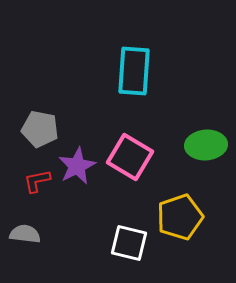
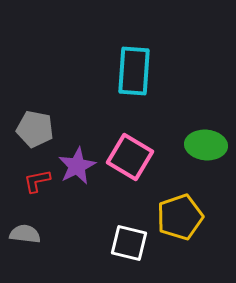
gray pentagon: moved 5 px left
green ellipse: rotated 9 degrees clockwise
